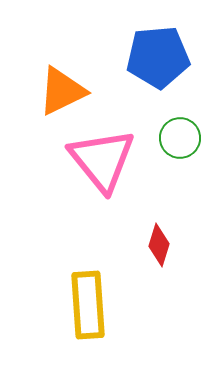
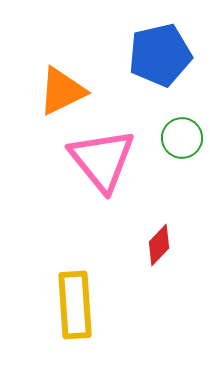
blue pentagon: moved 2 px right, 2 px up; rotated 8 degrees counterclockwise
green circle: moved 2 px right
red diamond: rotated 27 degrees clockwise
yellow rectangle: moved 13 px left
